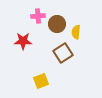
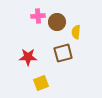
brown circle: moved 2 px up
red star: moved 5 px right, 16 px down
brown square: rotated 18 degrees clockwise
yellow square: moved 2 px down
